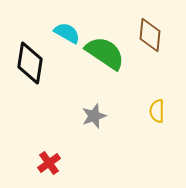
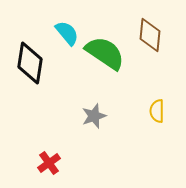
cyan semicircle: rotated 20 degrees clockwise
